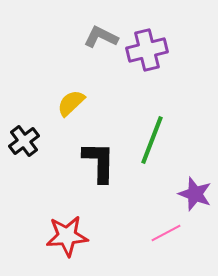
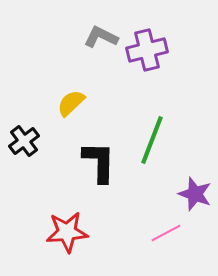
red star: moved 4 px up
